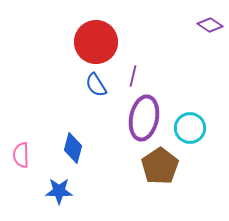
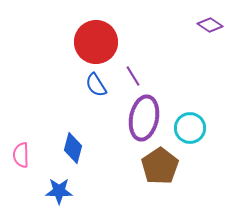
purple line: rotated 45 degrees counterclockwise
